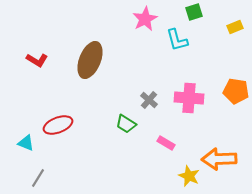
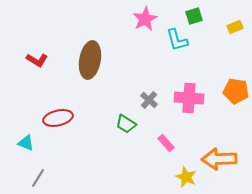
green square: moved 4 px down
brown ellipse: rotated 12 degrees counterclockwise
red ellipse: moved 7 px up; rotated 8 degrees clockwise
pink rectangle: rotated 18 degrees clockwise
yellow star: moved 3 px left, 1 px down
